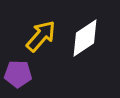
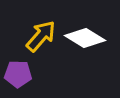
white diamond: rotated 66 degrees clockwise
